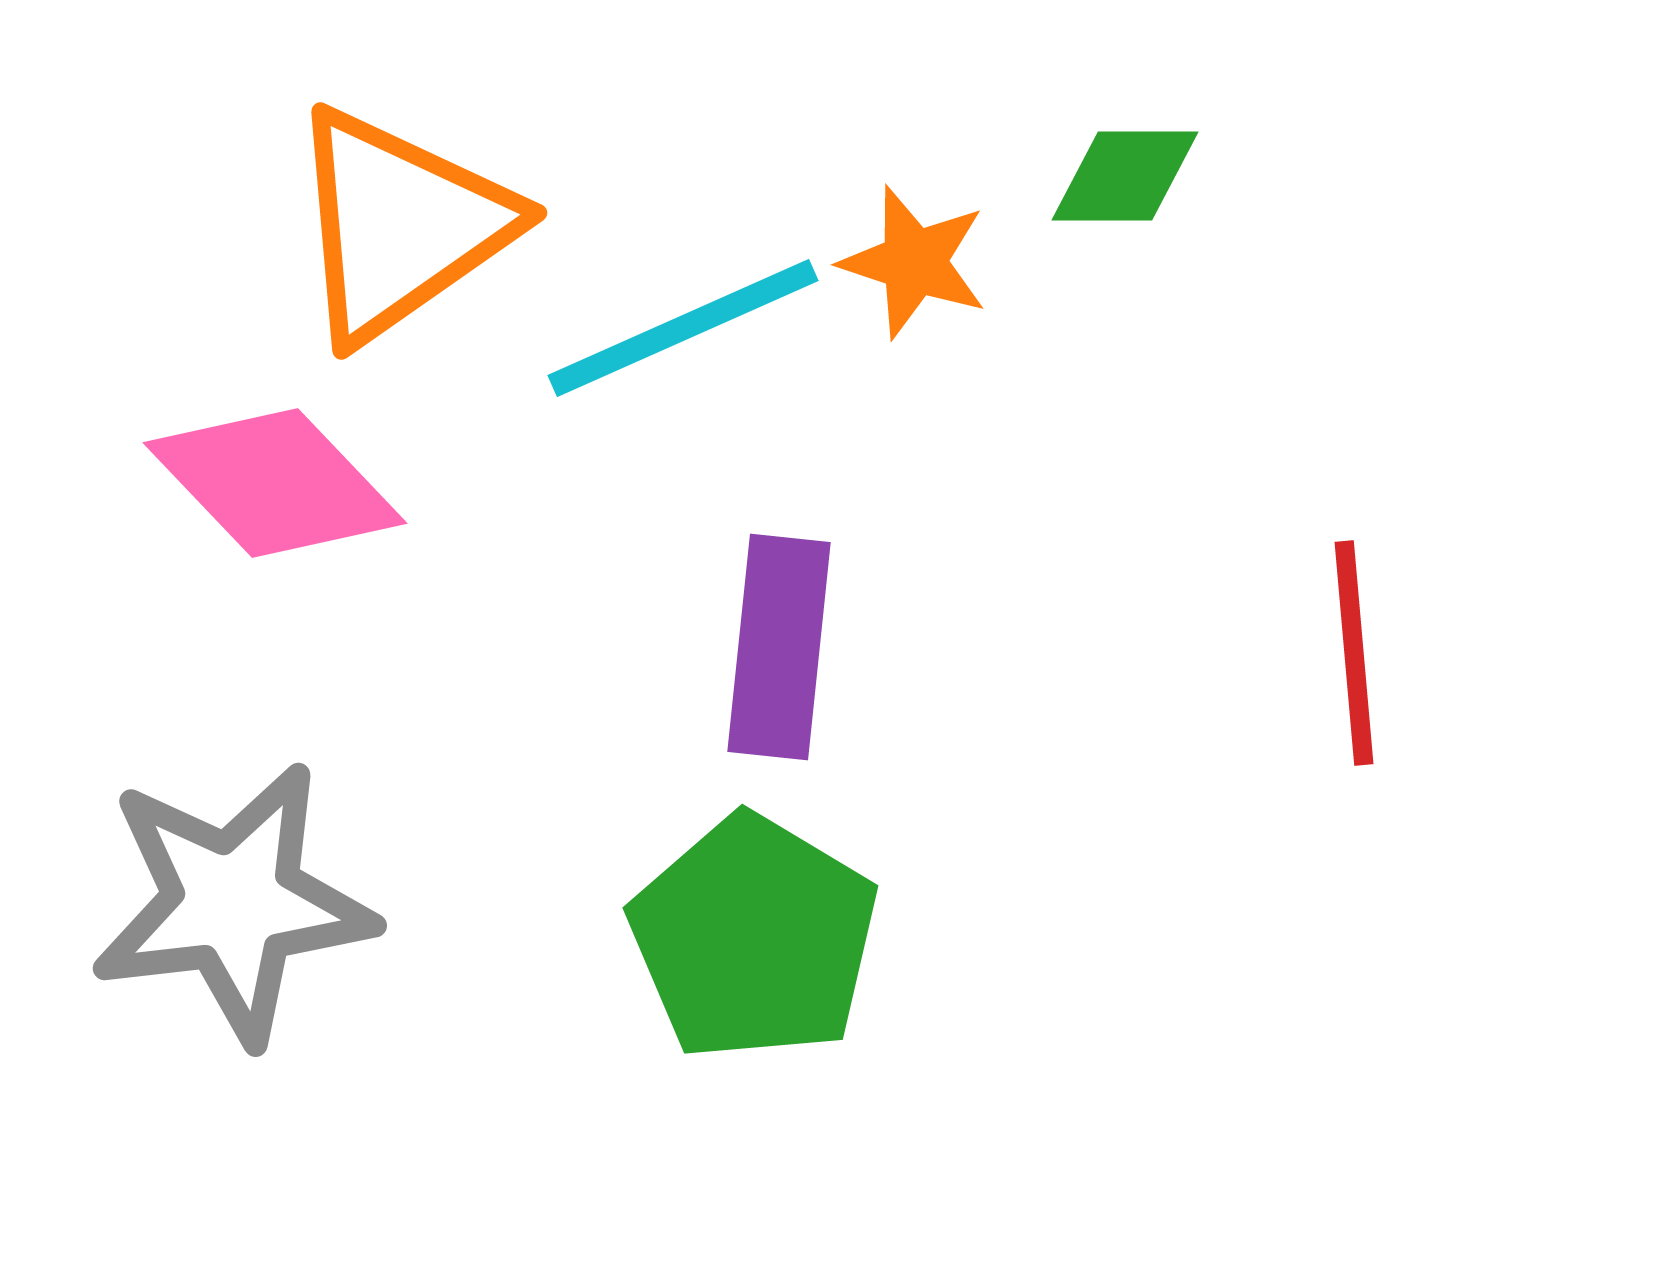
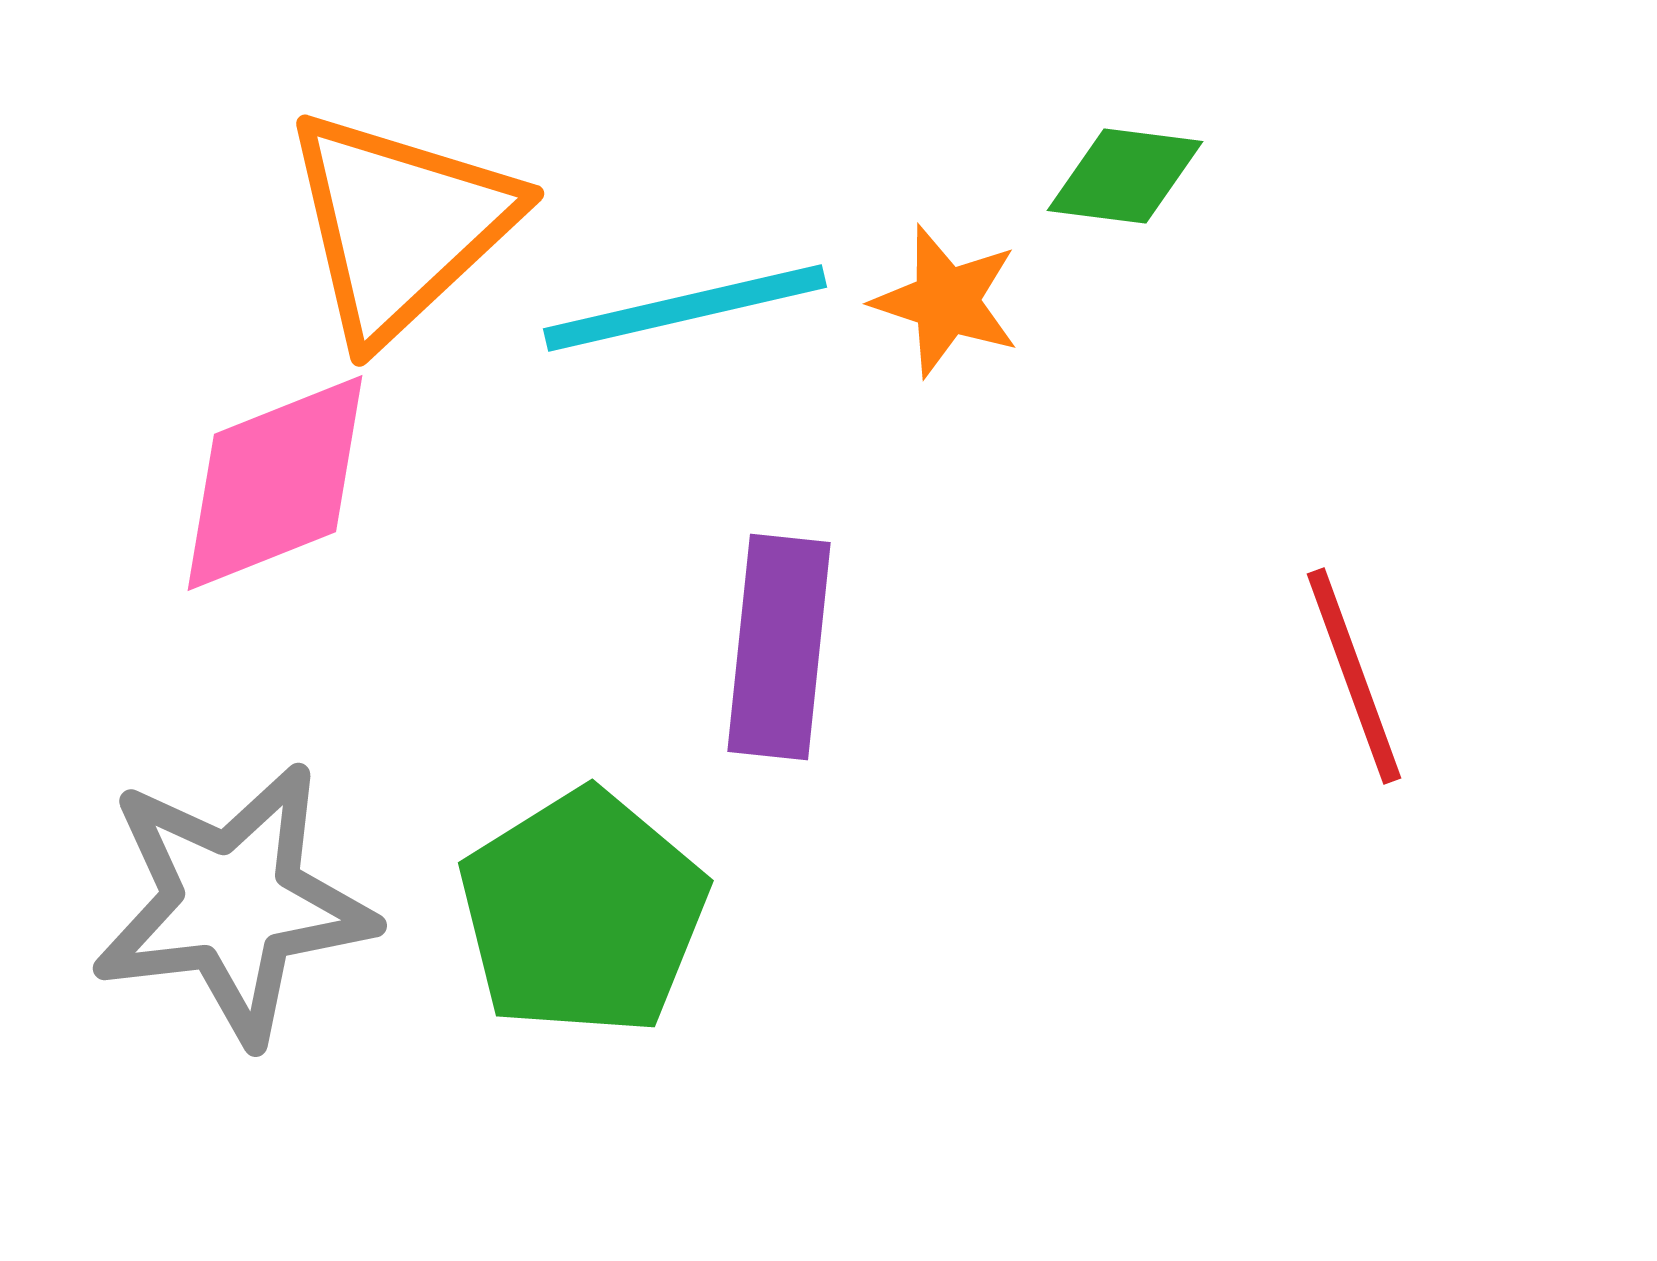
green diamond: rotated 7 degrees clockwise
orange triangle: rotated 8 degrees counterclockwise
orange star: moved 32 px right, 39 px down
cyan line: moved 2 px right, 20 px up; rotated 11 degrees clockwise
pink diamond: rotated 68 degrees counterclockwise
red line: moved 23 px down; rotated 15 degrees counterclockwise
green pentagon: moved 171 px left, 25 px up; rotated 9 degrees clockwise
